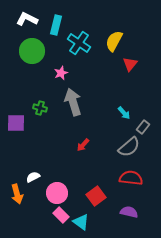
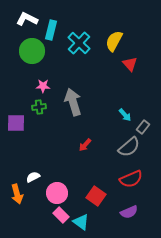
cyan rectangle: moved 5 px left, 5 px down
cyan cross: rotated 10 degrees clockwise
red triangle: rotated 21 degrees counterclockwise
pink star: moved 18 px left, 13 px down; rotated 24 degrees clockwise
green cross: moved 1 px left, 1 px up; rotated 24 degrees counterclockwise
cyan arrow: moved 1 px right, 2 px down
red arrow: moved 2 px right
red semicircle: moved 1 px down; rotated 150 degrees clockwise
red square: rotated 18 degrees counterclockwise
purple semicircle: rotated 144 degrees clockwise
